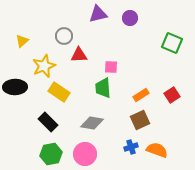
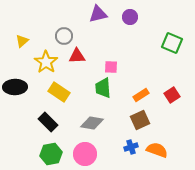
purple circle: moved 1 px up
red triangle: moved 2 px left, 1 px down
yellow star: moved 2 px right, 4 px up; rotated 15 degrees counterclockwise
